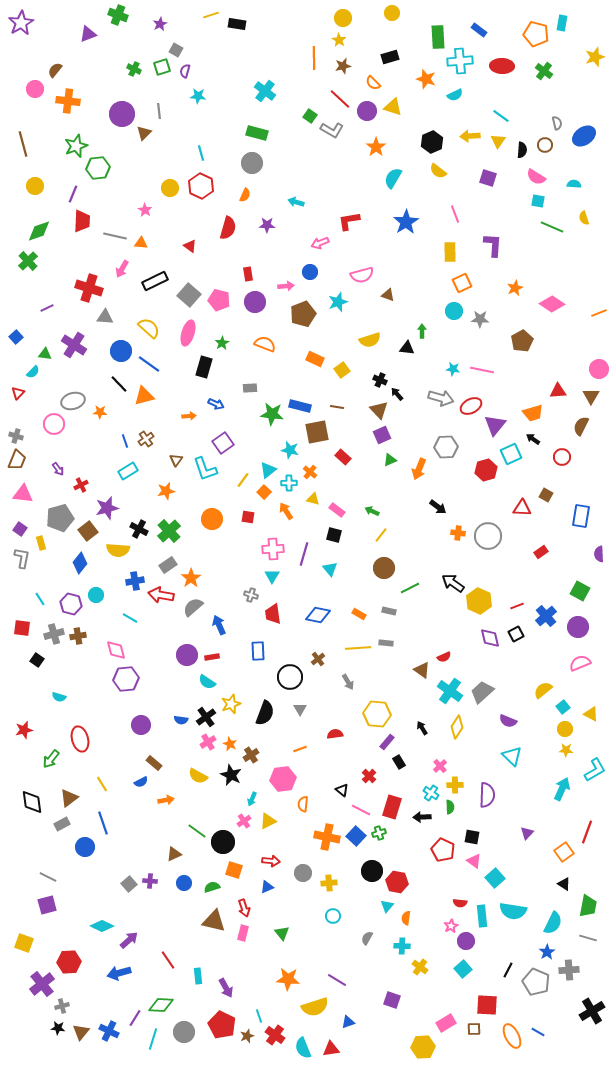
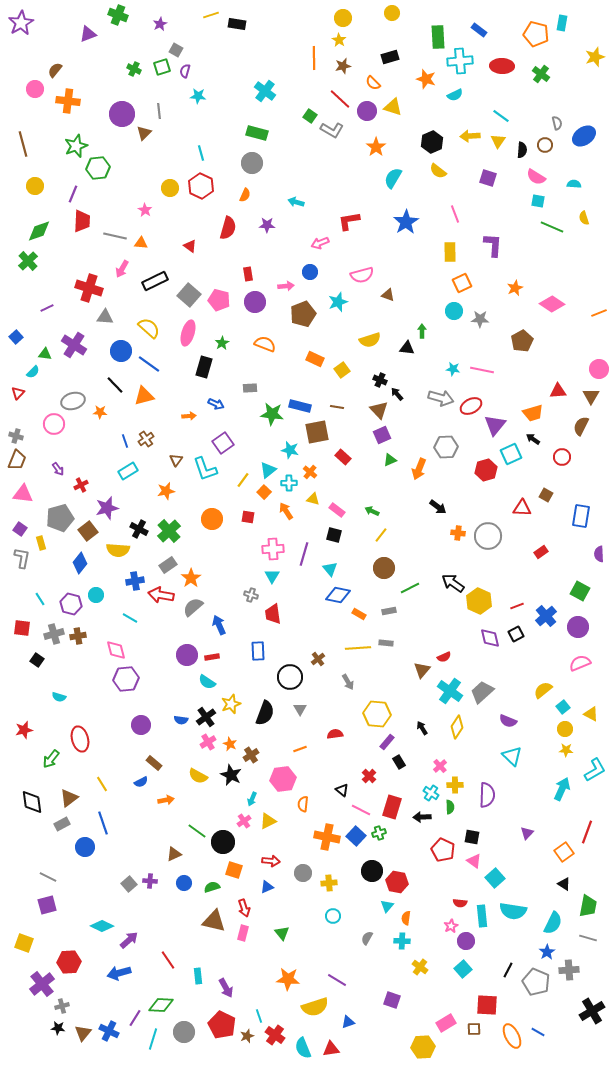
green cross at (544, 71): moved 3 px left, 3 px down
black line at (119, 384): moved 4 px left, 1 px down
gray rectangle at (389, 611): rotated 24 degrees counterclockwise
blue diamond at (318, 615): moved 20 px right, 20 px up
brown triangle at (422, 670): rotated 36 degrees clockwise
cyan cross at (402, 946): moved 5 px up
brown triangle at (81, 1032): moved 2 px right, 1 px down
